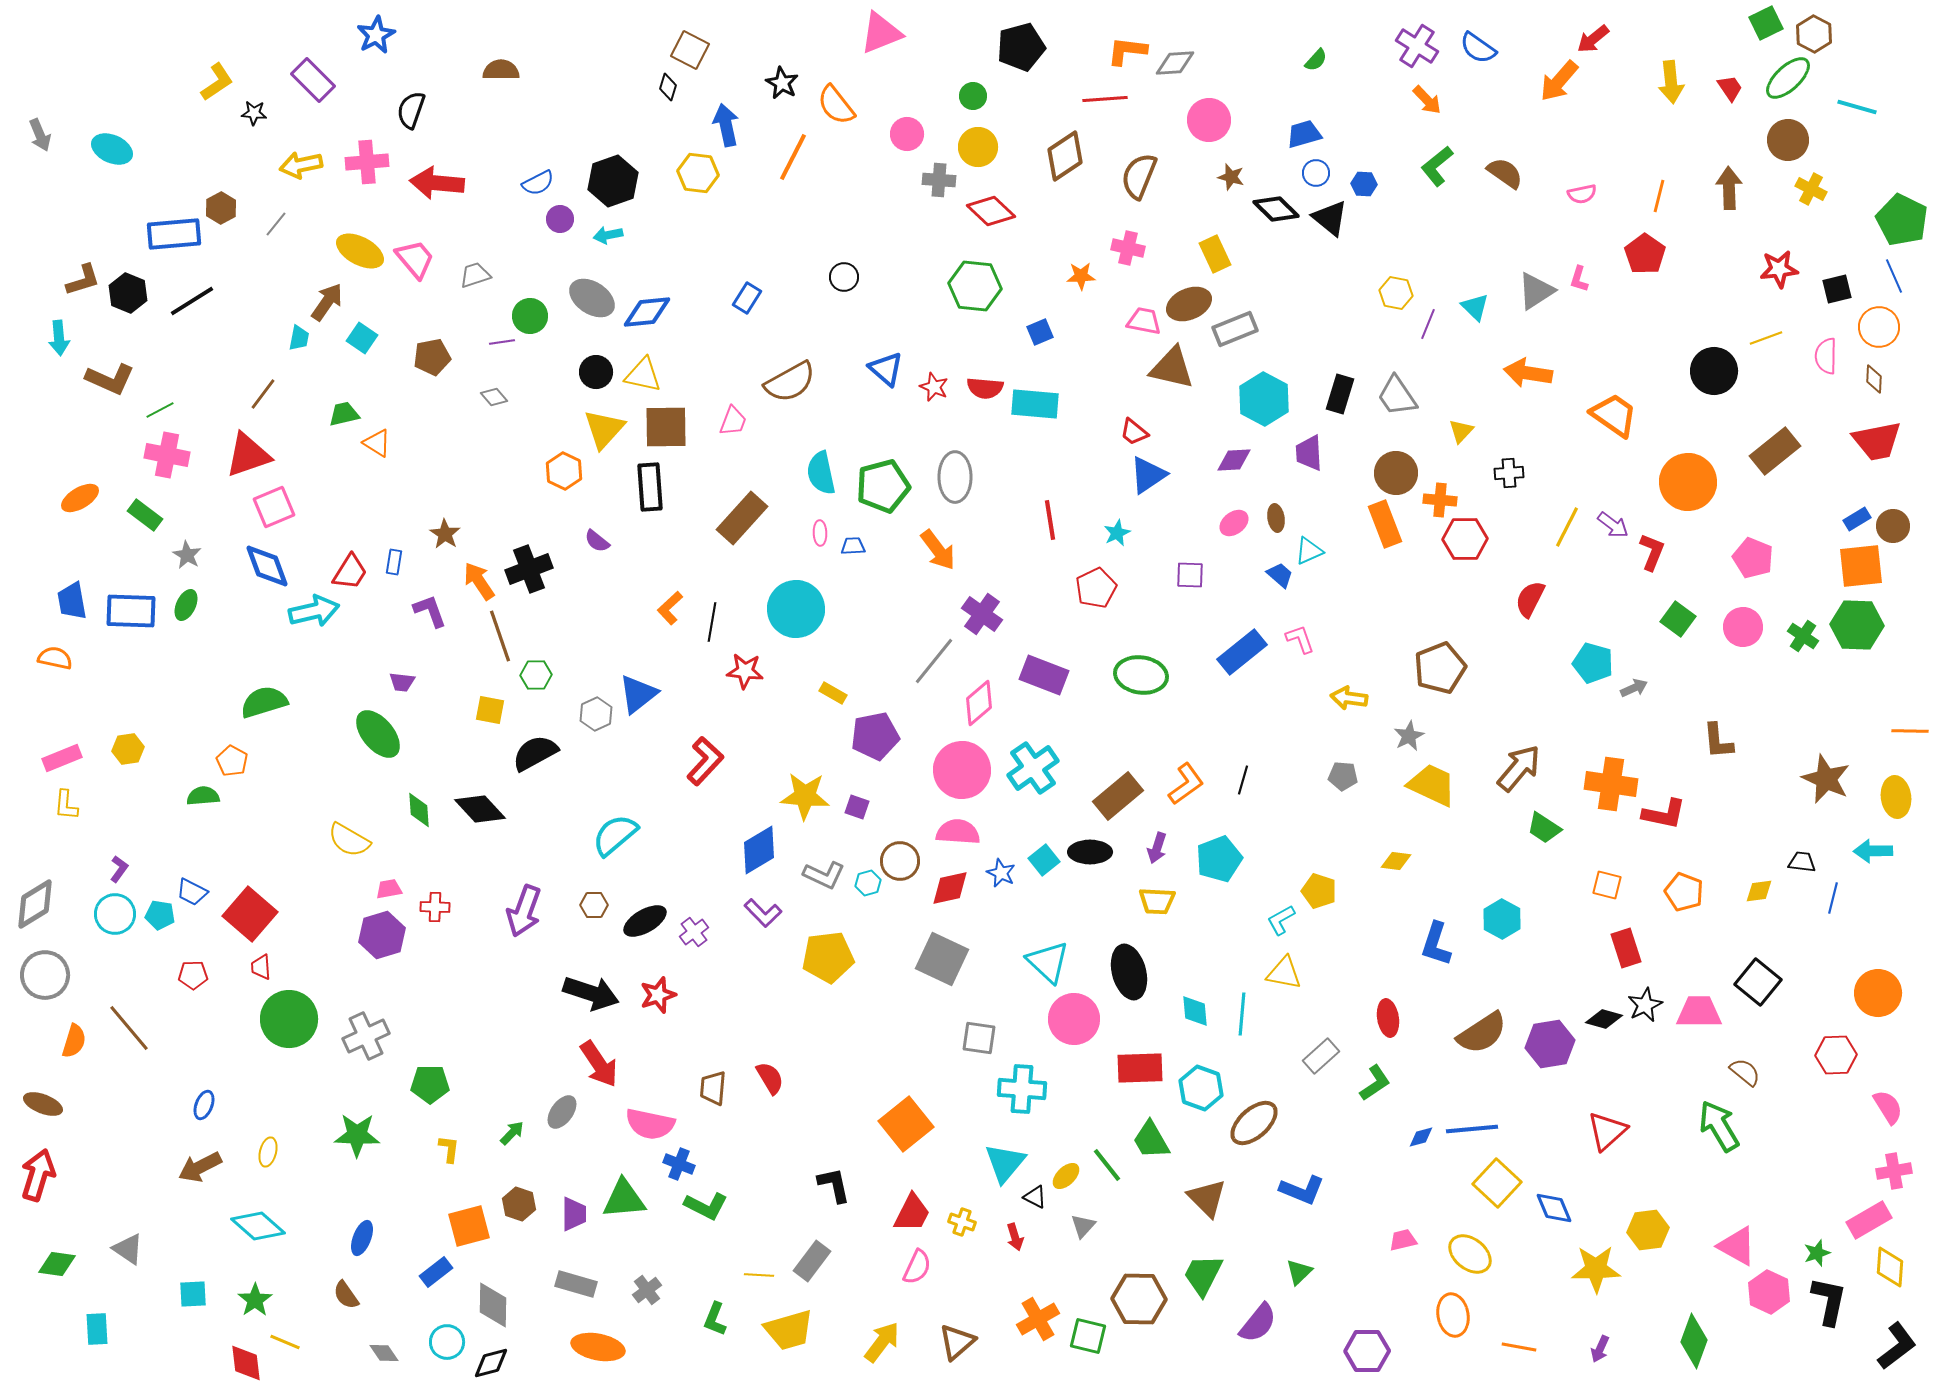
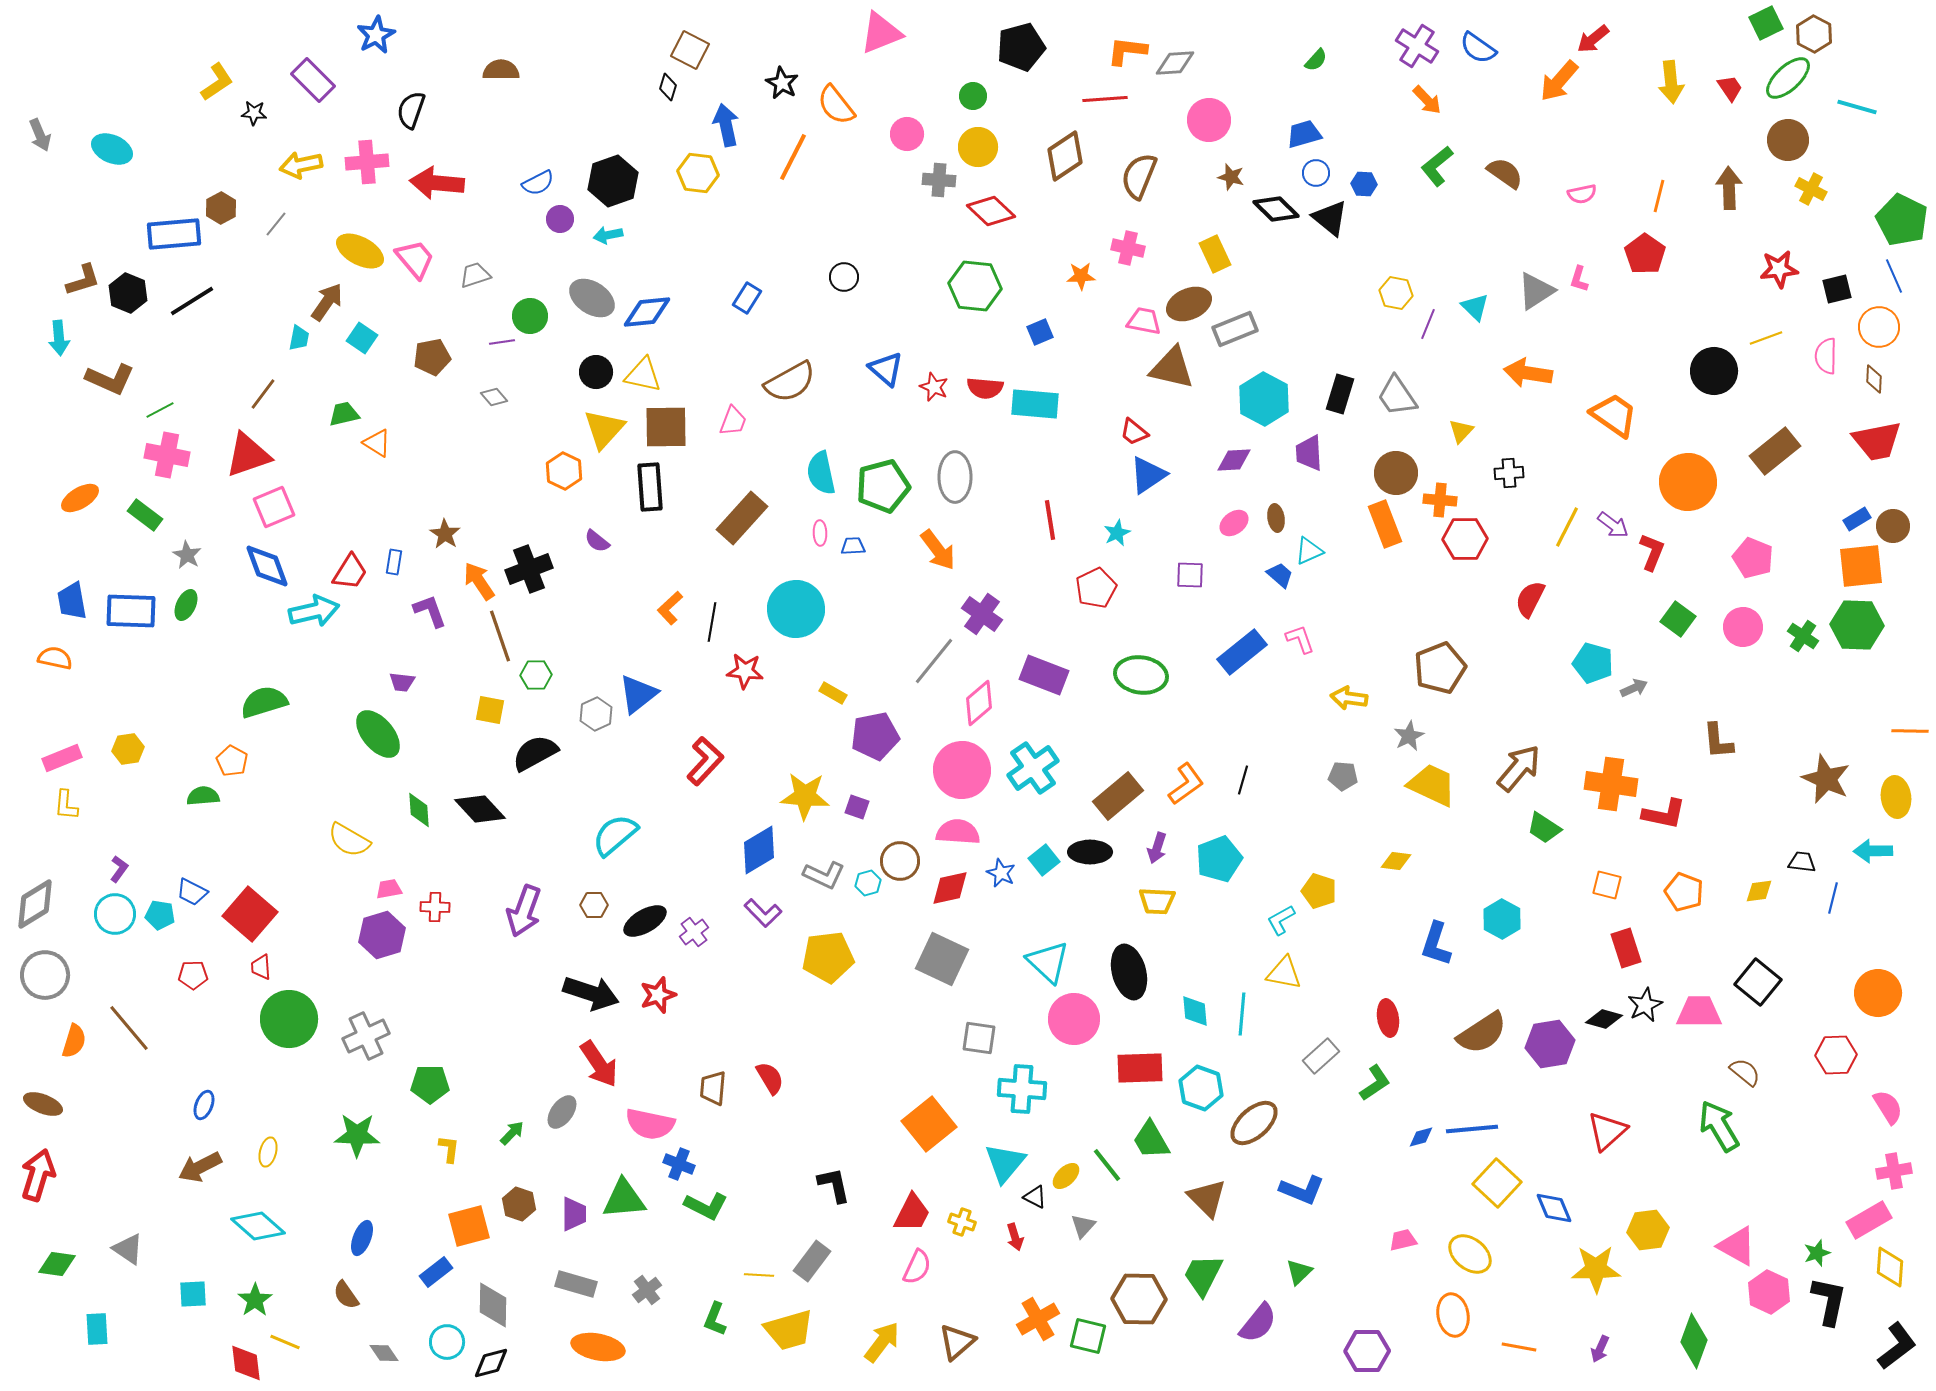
orange square at (906, 1124): moved 23 px right
